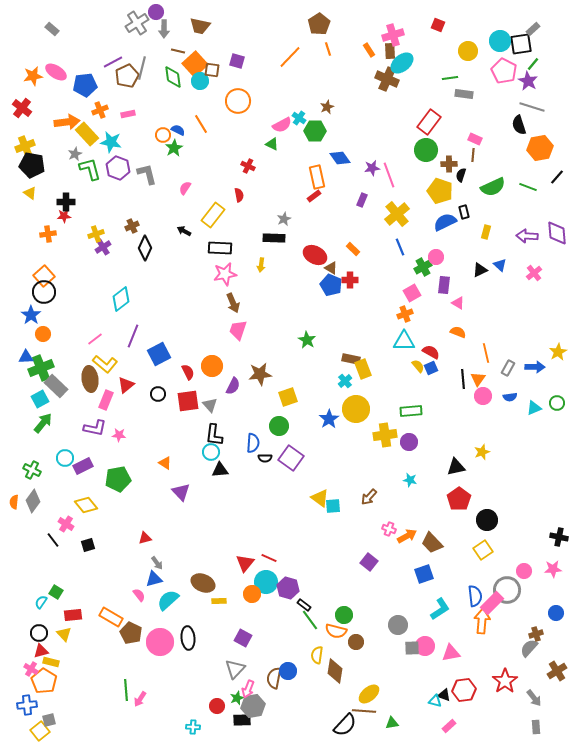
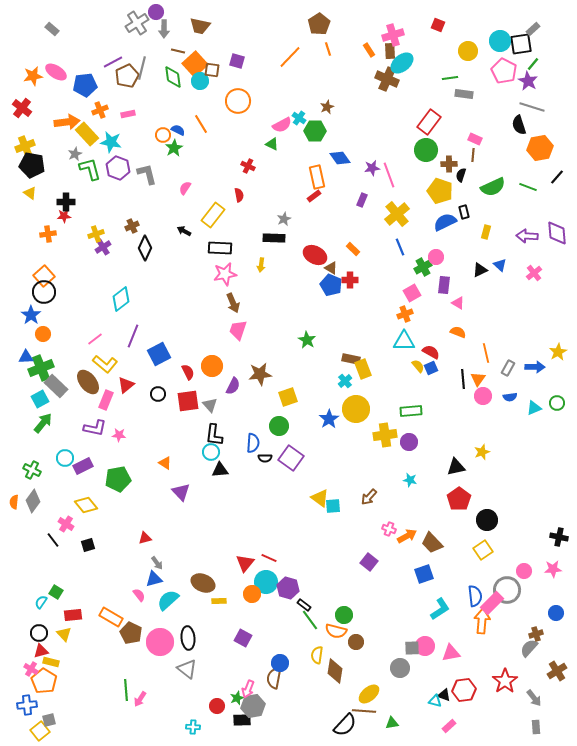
brown ellipse at (90, 379): moved 2 px left, 3 px down; rotated 30 degrees counterclockwise
gray circle at (398, 625): moved 2 px right, 43 px down
gray triangle at (235, 669): moved 48 px left; rotated 35 degrees counterclockwise
blue circle at (288, 671): moved 8 px left, 8 px up
